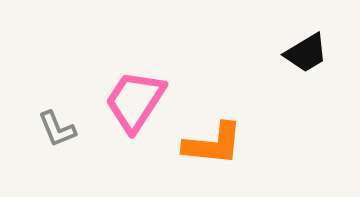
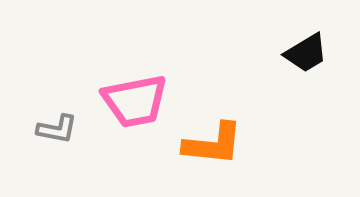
pink trapezoid: rotated 134 degrees counterclockwise
gray L-shape: rotated 57 degrees counterclockwise
